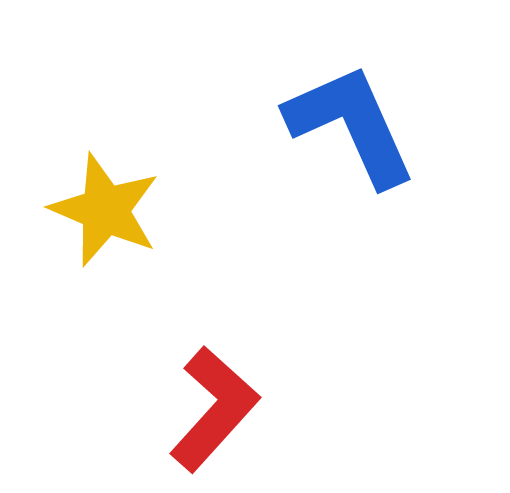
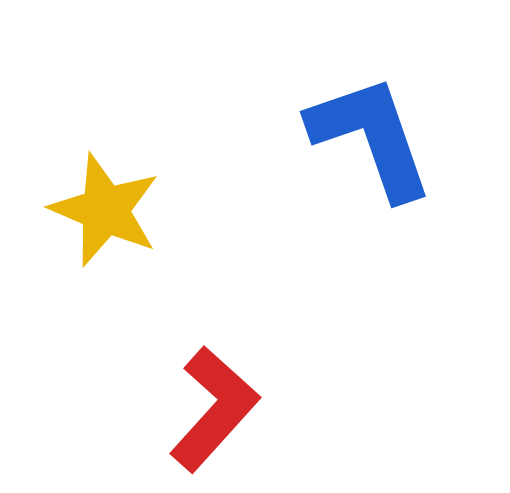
blue L-shape: moved 20 px right, 12 px down; rotated 5 degrees clockwise
